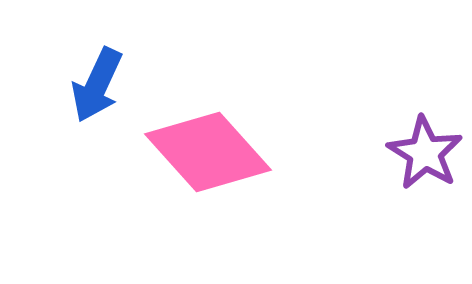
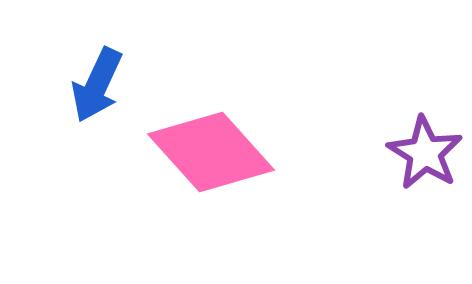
pink diamond: moved 3 px right
